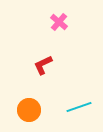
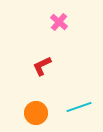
red L-shape: moved 1 px left, 1 px down
orange circle: moved 7 px right, 3 px down
